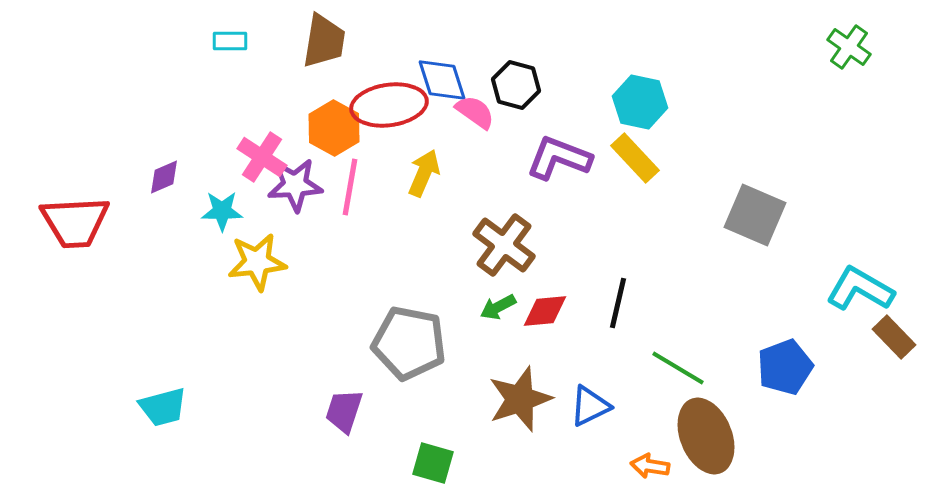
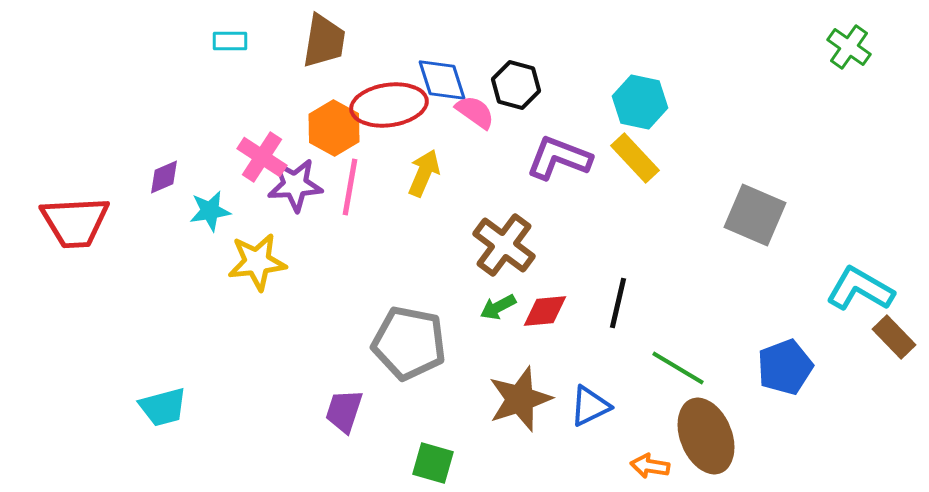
cyan star: moved 12 px left; rotated 9 degrees counterclockwise
